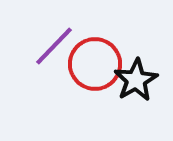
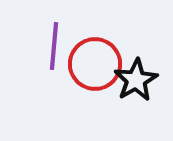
purple line: rotated 39 degrees counterclockwise
